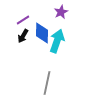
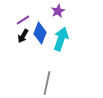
purple star: moved 3 px left, 1 px up
blue diamond: moved 2 px left; rotated 20 degrees clockwise
cyan arrow: moved 4 px right, 2 px up
